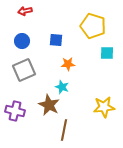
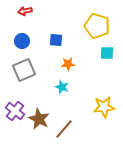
yellow pentagon: moved 4 px right
brown star: moved 10 px left, 14 px down
purple cross: rotated 24 degrees clockwise
brown line: moved 1 px up; rotated 30 degrees clockwise
